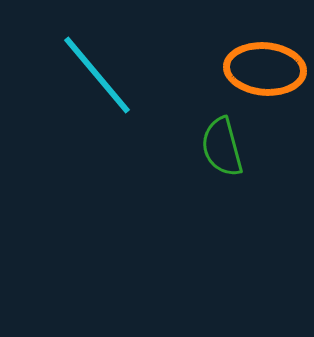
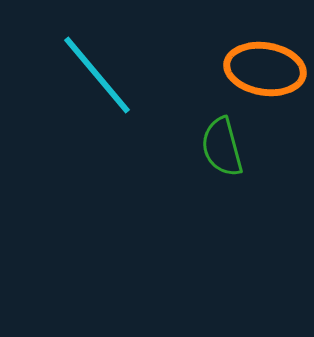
orange ellipse: rotated 4 degrees clockwise
